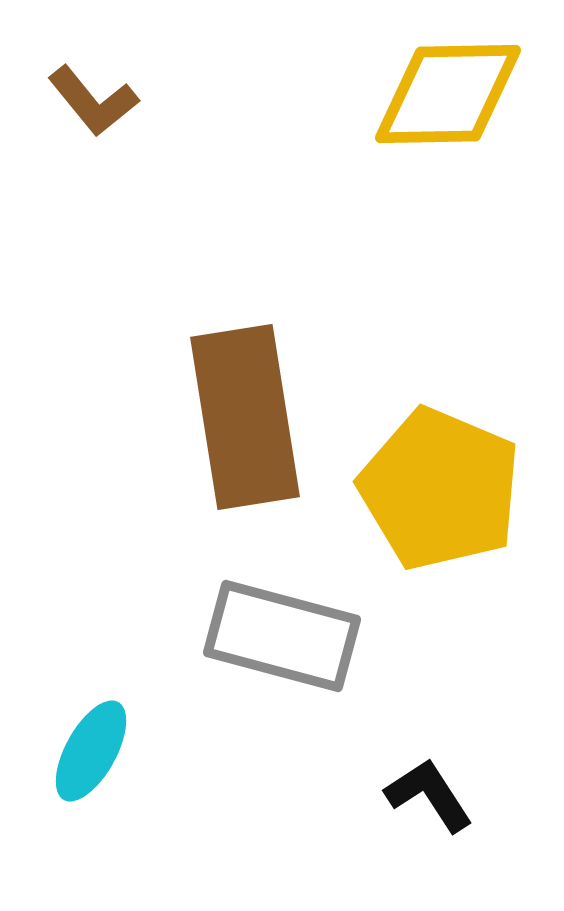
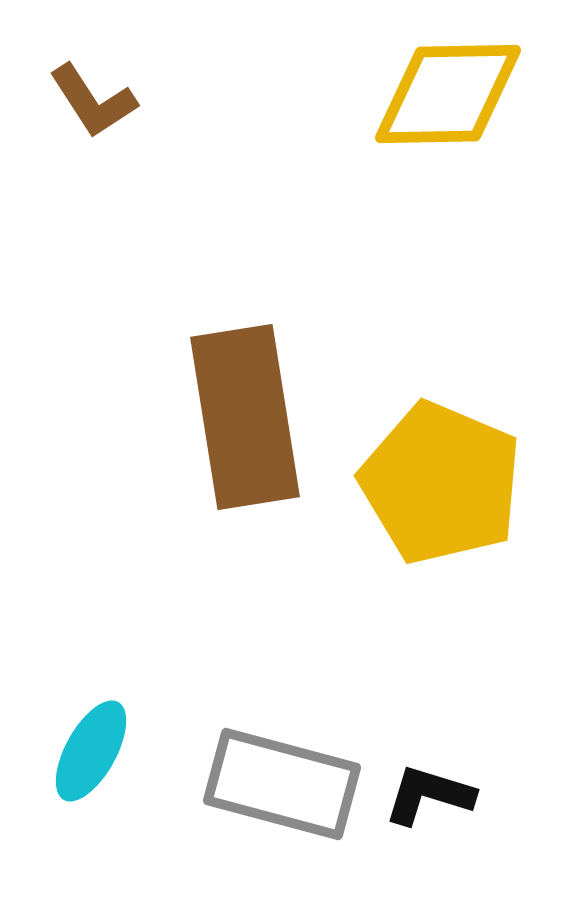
brown L-shape: rotated 6 degrees clockwise
yellow pentagon: moved 1 px right, 6 px up
gray rectangle: moved 148 px down
black L-shape: rotated 40 degrees counterclockwise
